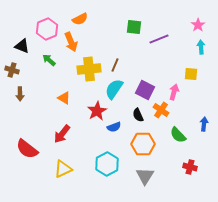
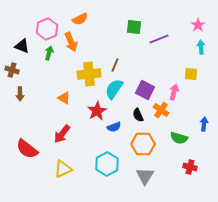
green arrow: moved 7 px up; rotated 64 degrees clockwise
yellow cross: moved 5 px down
green semicircle: moved 1 px right, 3 px down; rotated 30 degrees counterclockwise
